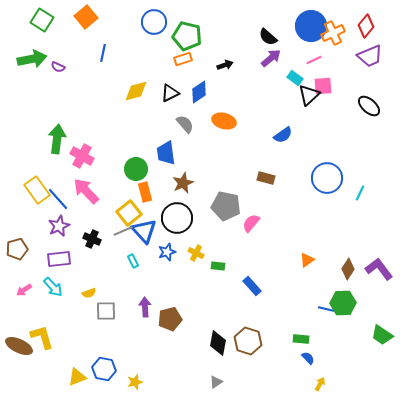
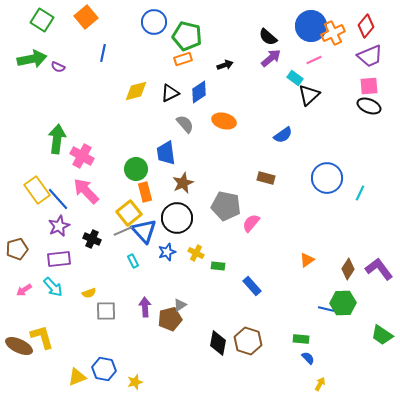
pink square at (323, 86): moved 46 px right
black ellipse at (369, 106): rotated 20 degrees counterclockwise
gray triangle at (216, 382): moved 36 px left, 77 px up
